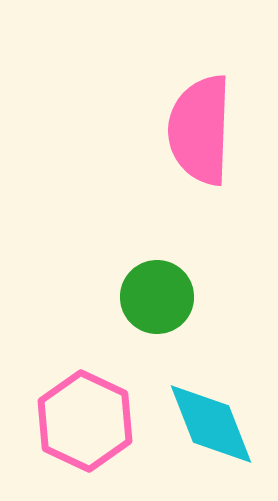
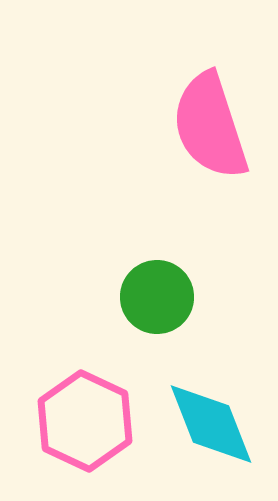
pink semicircle: moved 10 px right, 4 px up; rotated 20 degrees counterclockwise
